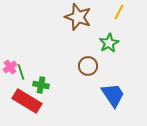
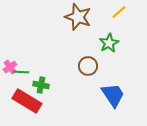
yellow line: rotated 21 degrees clockwise
green line: rotated 70 degrees counterclockwise
